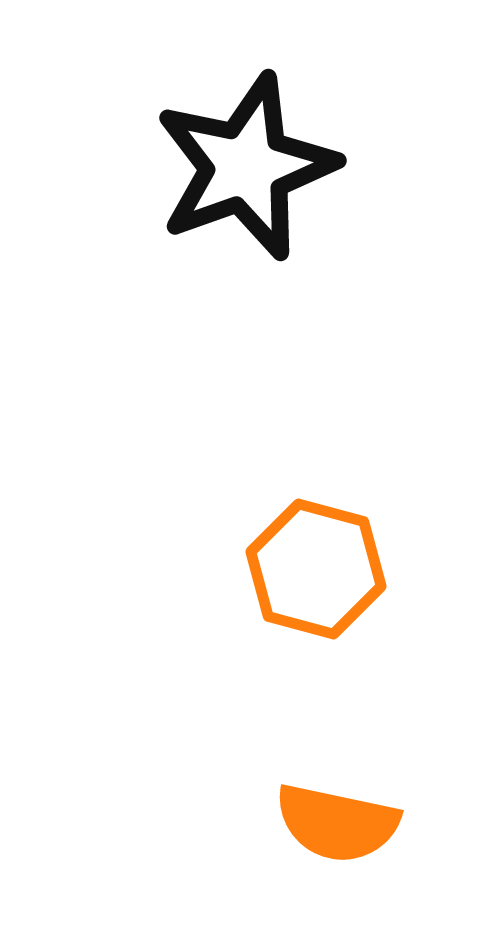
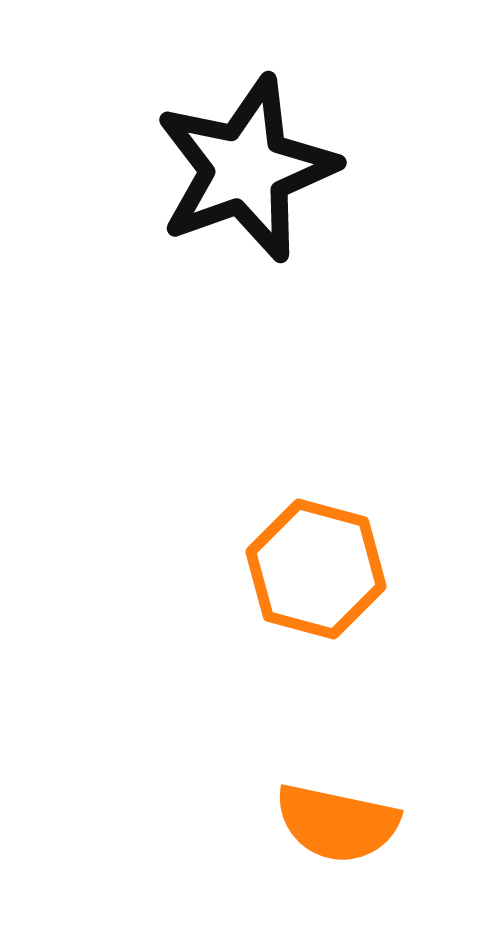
black star: moved 2 px down
